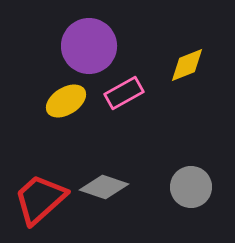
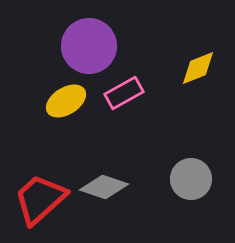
yellow diamond: moved 11 px right, 3 px down
gray circle: moved 8 px up
